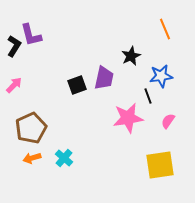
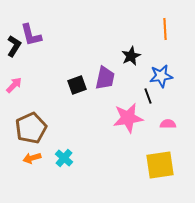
orange line: rotated 20 degrees clockwise
purple trapezoid: moved 1 px right
pink semicircle: moved 3 px down; rotated 56 degrees clockwise
